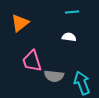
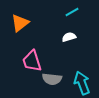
cyan line: rotated 24 degrees counterclockwise
white semicircle: rotated 24 degrees counterclockwise
gray semicircle: moved 2 px left, 3 px down
